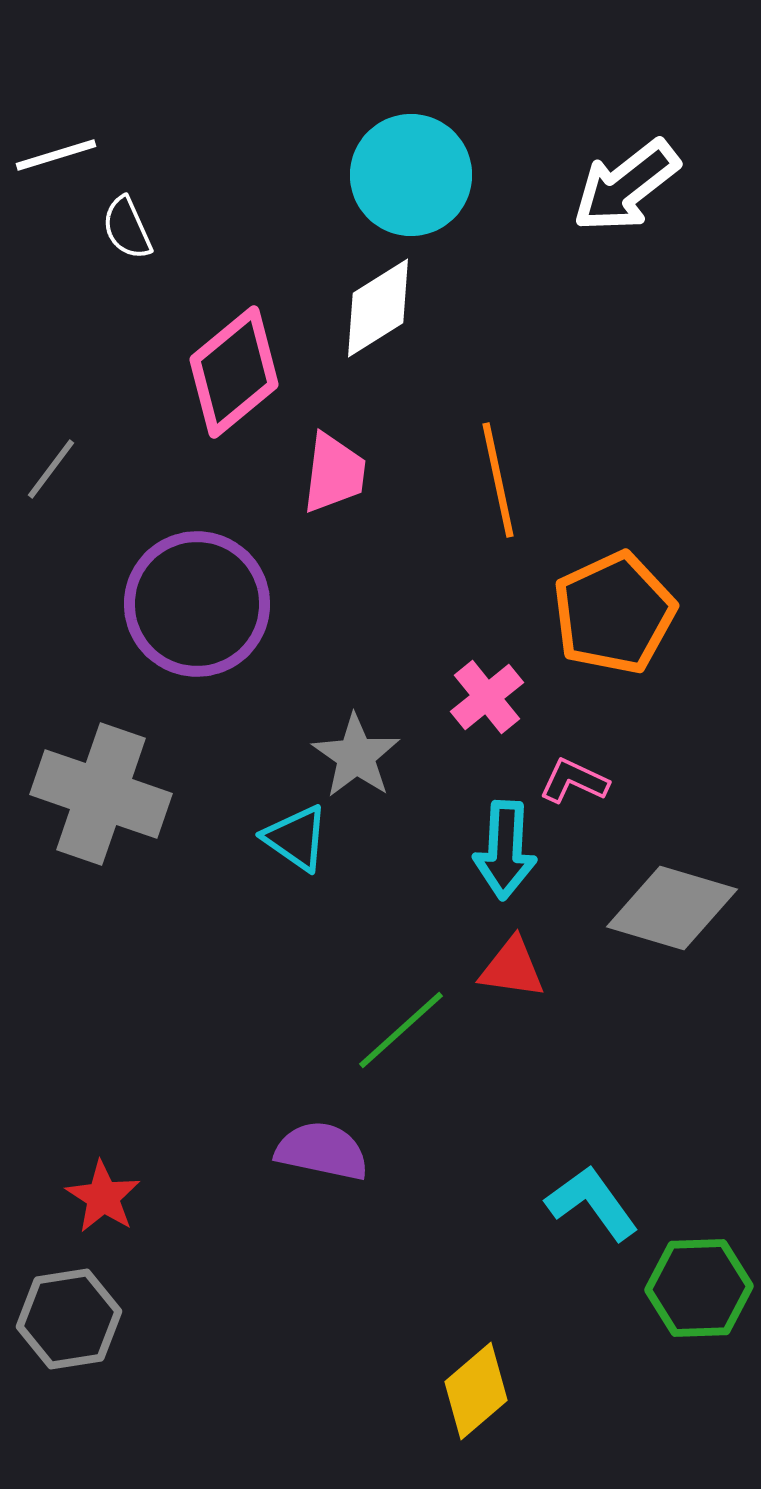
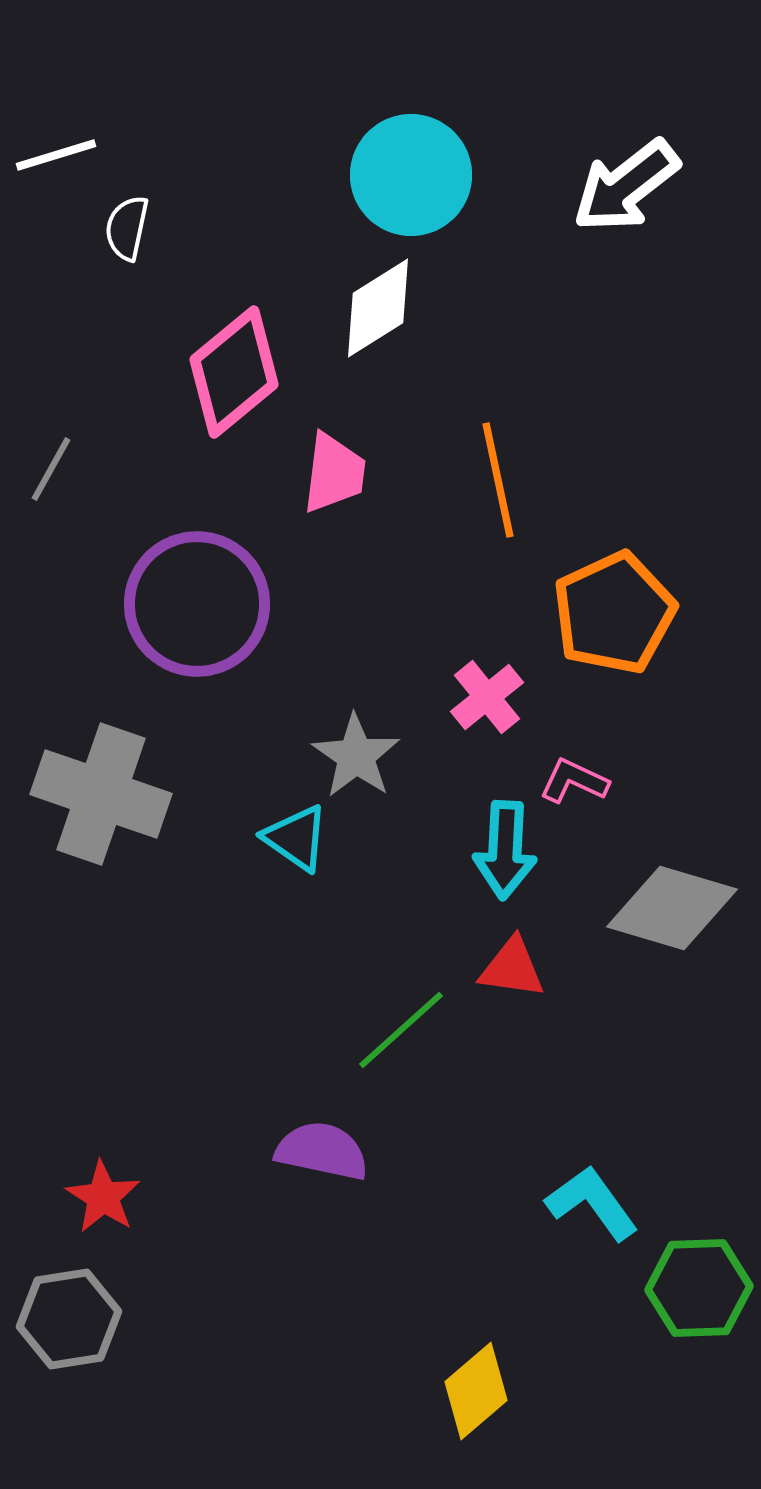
white semicircle: rotated 36 degrees clockwise
gray line: rotated 8 degrees counterclockwise
